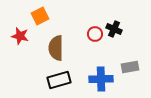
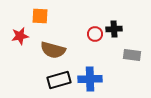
orange square: rotated 30 degrees clockwise
black cross: rotated 28 degrees counterclockwise
red star: rotated 24 degrees counterclockwise
brown semicircle: moved 3 px left, 2 px down; rotated 75 degrees counterclockwise
gray rectangle: moved 2 px right, 12 px up; rotated 18 degrees clockwise
blue cross: moved 11 px left
